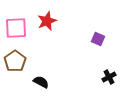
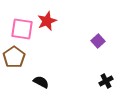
pink square: moved 6 px right, 1 px down; rotated 10 degrees clockwise
purple square: moved 2 px down; rotated 24 degrees clockwise
brown pentagon: moved 1 px left, 4 px up
black cross: moved 3 px left, 4 px down
